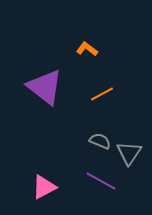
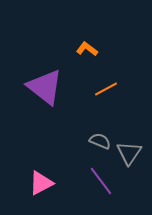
orange line: moved 4 px right, 5 px up
purple line: rotated 24 degrees clockwise
pink triangle: moved 3 px left, 4 px up
